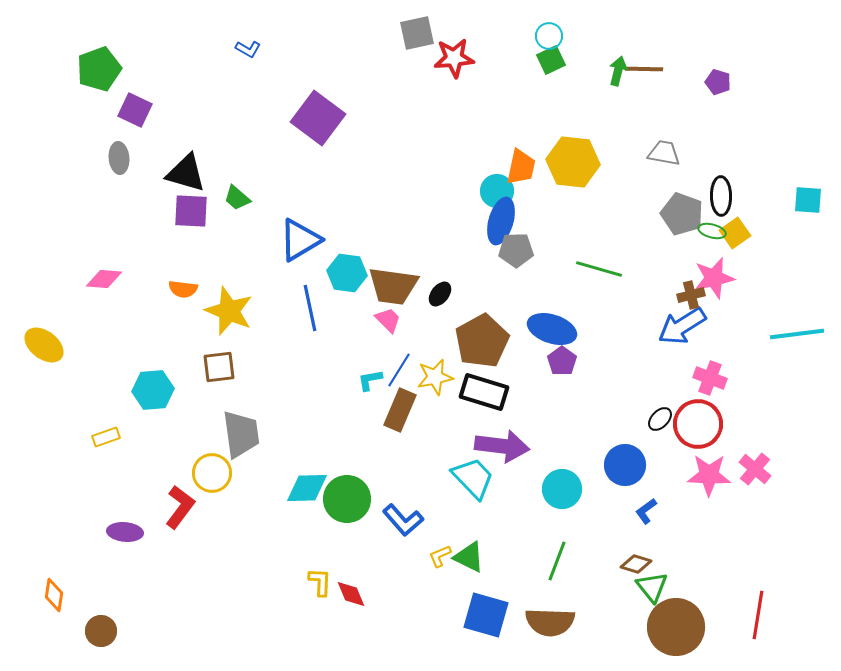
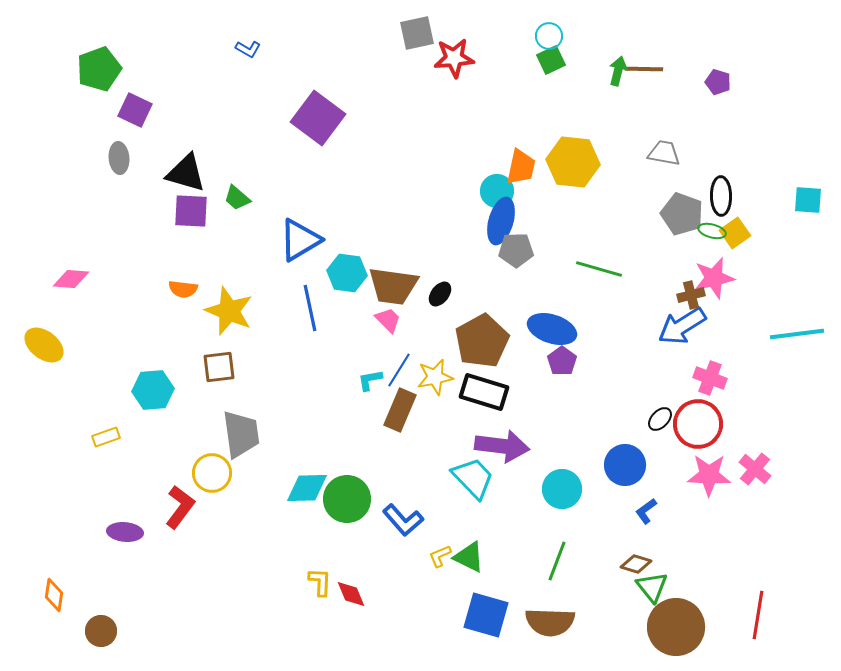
pink diamond at (104, 279): moved 33 px left
